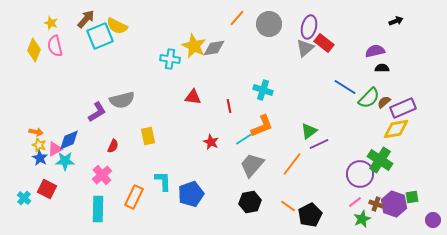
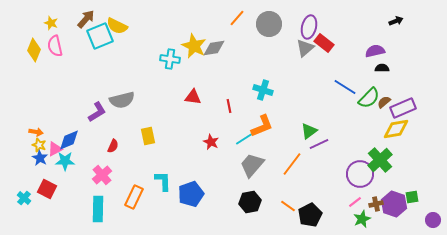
green cross at (380, 160): rotated 15 degrees clockwise
brown cross at (376, 204): rotated 32 degrees counterclockwise
